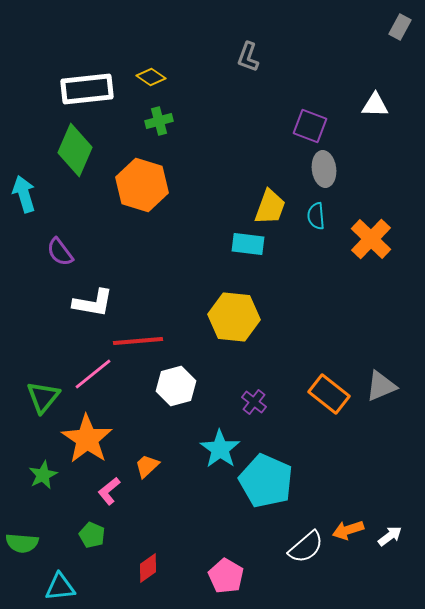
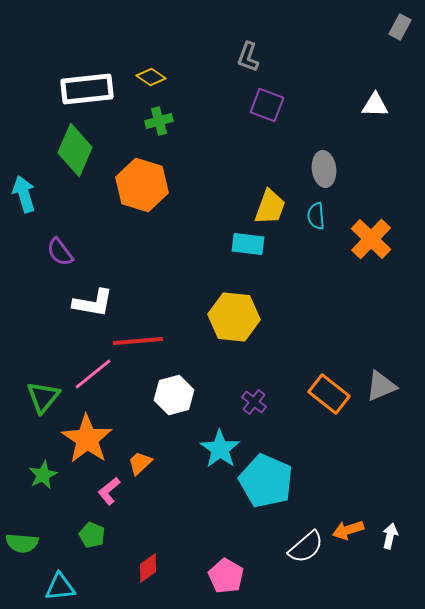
purple square: moved 43 px left, 21 px up
white hexagon: moved 2 px left, 9 px down
orange trapezoid: moved 7 px left, 3 px up
white arrow: rotated 40 degrees counterclockwise
